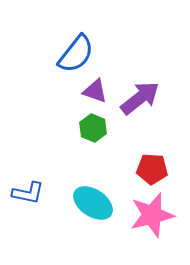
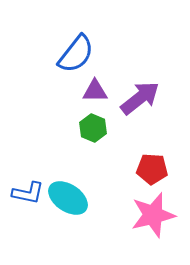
purple triangle: rotated 20 degrees counterclockwise
cyan ellipse: moved 25 px left, 5 px up
pink star: moved 1 px right
